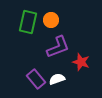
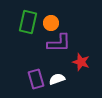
orange circle: moved 3 px down
purple L-shape: moved 1 px right, 4 px up; rotated 20 degrees clockwise
purple rectangle: rotated 24 degrees clockwise
